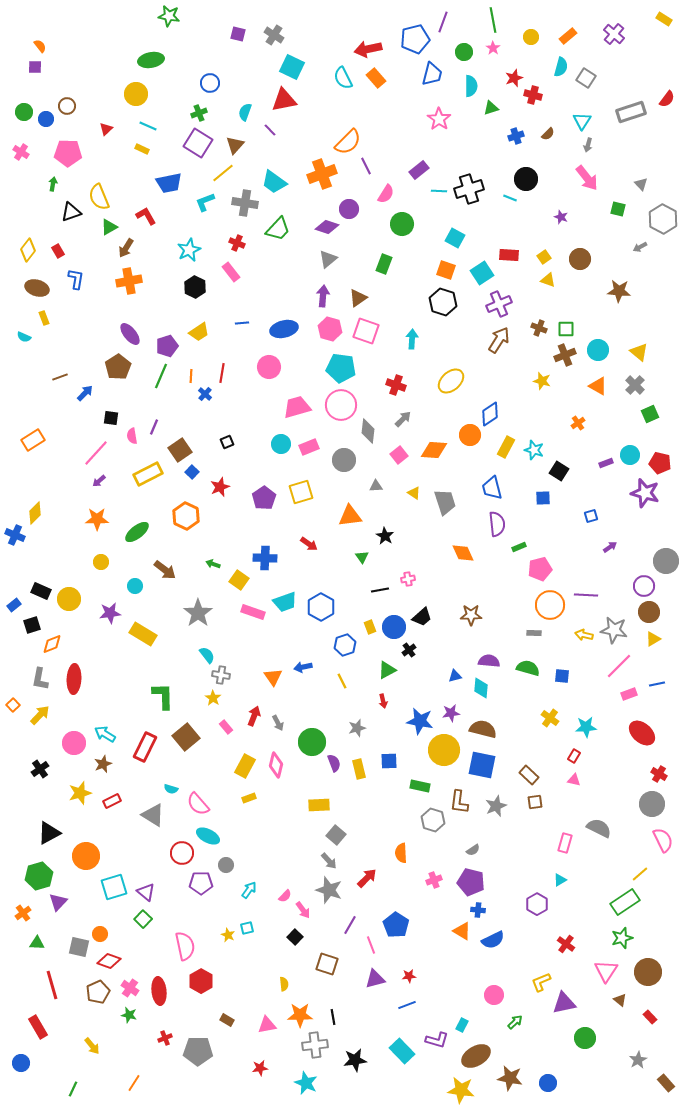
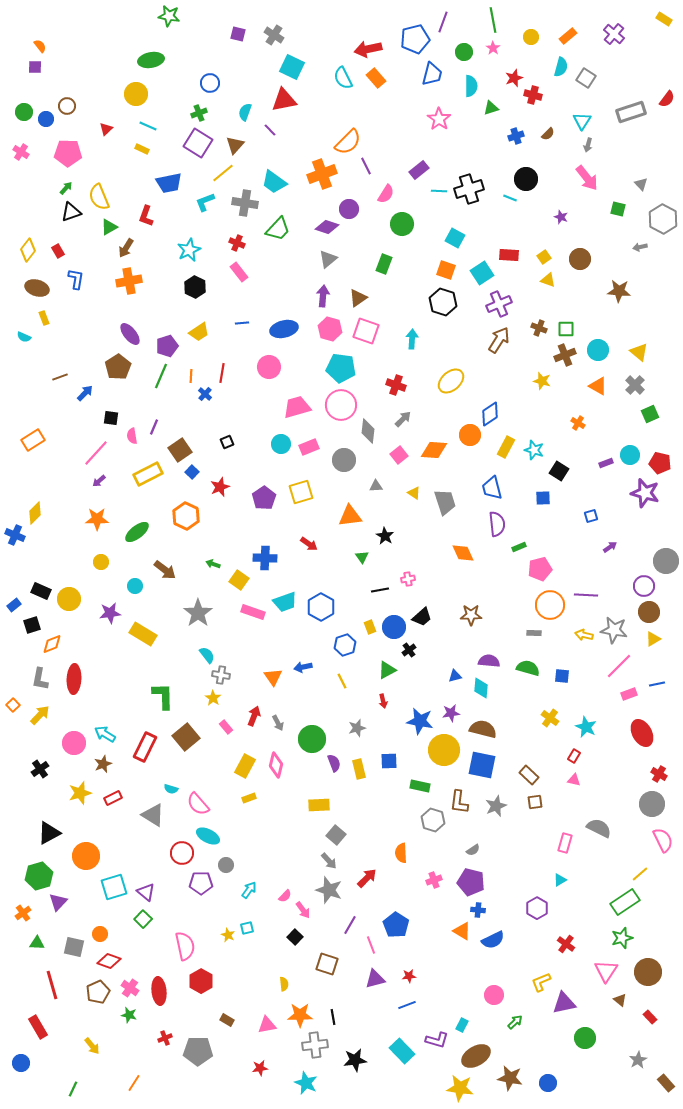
green arrow at (53, 184): moved 13 px right, 4 px down; rotated 32 degrees clockwise
red L-shape at (146, 216): rotated 130 degrees counterclockwise
gray arrow at (640, 247): rotated 16 degrees clockwise
pink rectangle at (231, 272): moved 8 px right
orange cross at (578, 423): rotated 24 degrees counterclockwise
cyan star at (586, 727): rotated 30 degrees clockwise
red ellipse at (642, 733): rotated 20 degrees clockwise
green circle at (312, 742): moved 3 px up
red rectangle at (112, 801): moved 1 px right, 3 px up
purple hexagon at (537, 904): moved 4 px down
gray square at (79, 947): moved 5 px left
yellow star at (461, 1090): moved 1 px left, 2 px up
